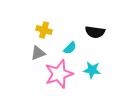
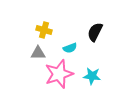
black semicircle: rotated 108 degrees clockwise
cyan semicircle: rotated 24 degrees clockwise
gray triangle: rotated 21 degrees clockwise
cyan star: moved 6 px down
